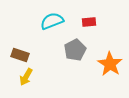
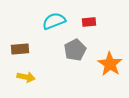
cyan semicircle: moved 2 px right
brown rectangle: moved 6 px up; rotated 24 degrees counterclockwise
yellow arrow: rotated 108 degrees counterclockwise
